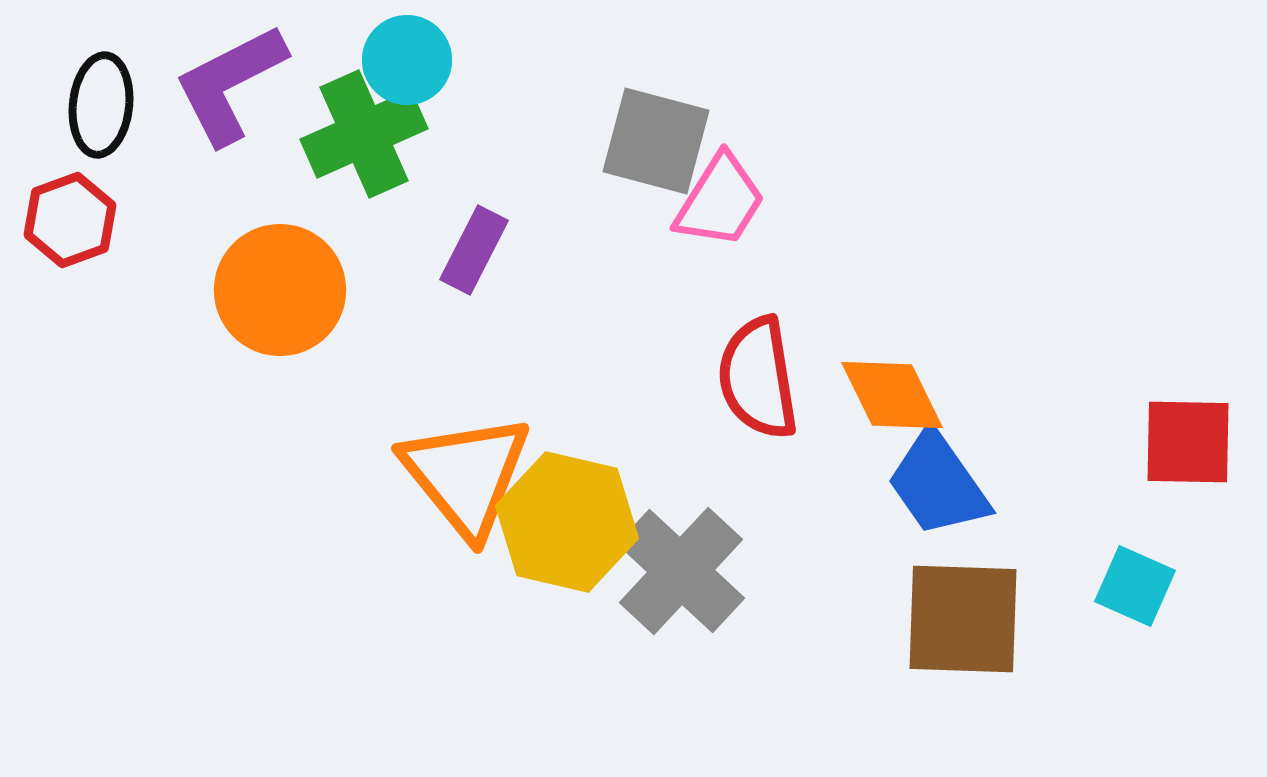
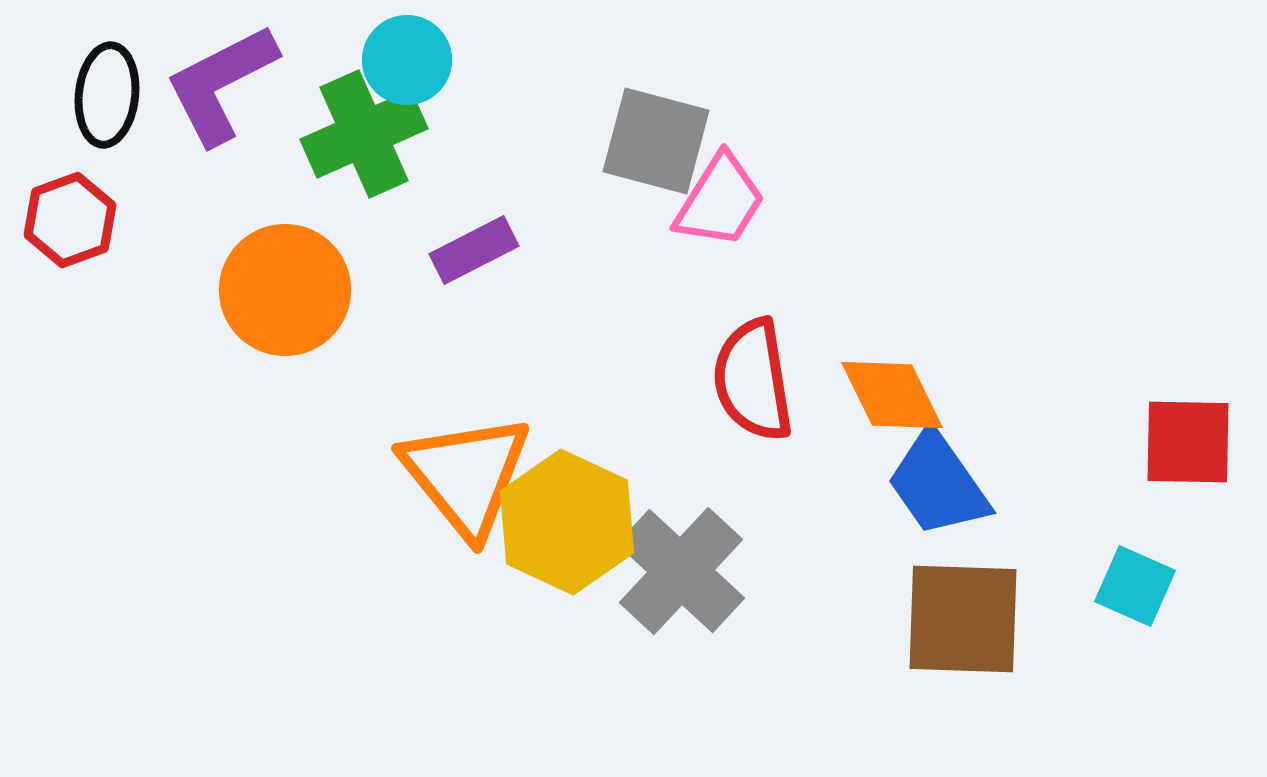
purple L-shape: moved 9 px left
black ellipse: moved 6 px right, 10 px up
purple rectangle: rotated 36 degrees clockwise
orange circle: moved 5 px right
red semicircle: moved 5 px left, 2 px down
yellow hexagon: rotated 12 degrees clockwise
